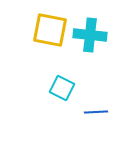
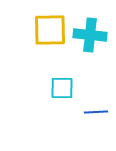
yellow square: rotated 12 degrees counterclockwise
cyan square: rotated 25 degrees counterclockwise
